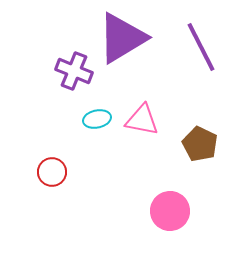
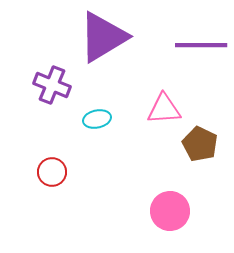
purple triangle: moved 19 px left, 1 px up
purple line: moved 2 px up; rotated 63 degrees counterclockwise
purple cross: moved 22 px left, 14 px down
pink triangle: moved 22 px right, 11 px up; rotated 15 degrees counterclockwise
